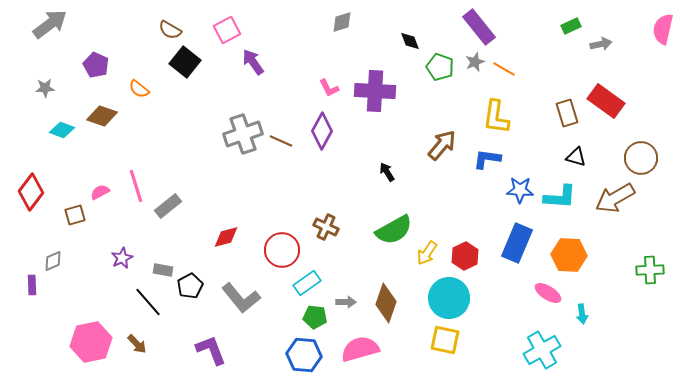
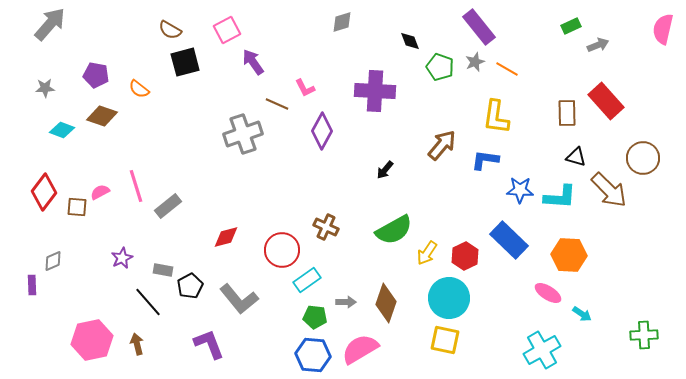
gray arrow at (50, 24): rotated 12 degrees counterclockwise
gray arrow at (601, 44): moved 3 px left, 1 px down; rotated 10 degrees counterclockwise
black square at (185, 62): rotated 36 degrees clockwise
purple pentagon at (96, 65): moved 10 px down; rotated 15 degrees counterclockwise
orange line at (504, 69): moved 3 px right
pink L-shape at (329, 88): moved 24 px left
red rectangle at (606, 101): rotated 12 degrees clockwise
brown rectangle at (567, 113): rotated 16 degrees clockwise
brown line at (281, 141): moved 4 px left, 37 px up
brown circle at (641, 158): moved 2 px right
blue L-shape at (487, 159): moved 2 px left, 1 px down
black arrow at (387, 172): moved 2 px left, 2 px up; rotated 108 degrees counterclockwise
red diamond at (31, 192): moved 13 px right
brown arrow at (615, 198): moved 6 px left, 8 px up; rotated 105 degrees counterclockwise
brown square at (75, 215): moved 2 px right, 8 px up; rotated 20 degrees clockwise
blue rectangle at (517, 243): moved 8 px left, 3 px up; rotated 69 degrees counterclockwise
green cross at (650, 270): moved 6 px left, 65 px down
cyan rectangle at (307, 283): moved 3 px up
gray L-shape at (241, 298): moved 2 px left, 1 px down
cyan arrow at (582, 314): rotated 48 degrees counterclockwise
pink hexagon at (91, 342): moved 1 px right, 2 px up
brown arrow at (137, 344): rotated 150 degrees counterclockwise
pink semicircle at (360, 349): rotated 15 degrees counterclockwise
purple L-shape at (211, 350): moved 2 px left, 6 px up
blue hexagon at (304, 355): moved 9 px right
